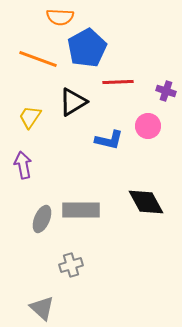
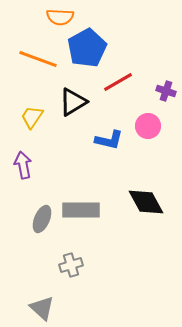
red line: rotated 28 degrees counterclockwise
yellow trapezoid: moved 2 px right
